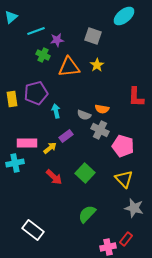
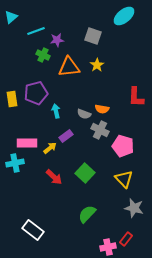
gray semicircle: moved 1 px up
